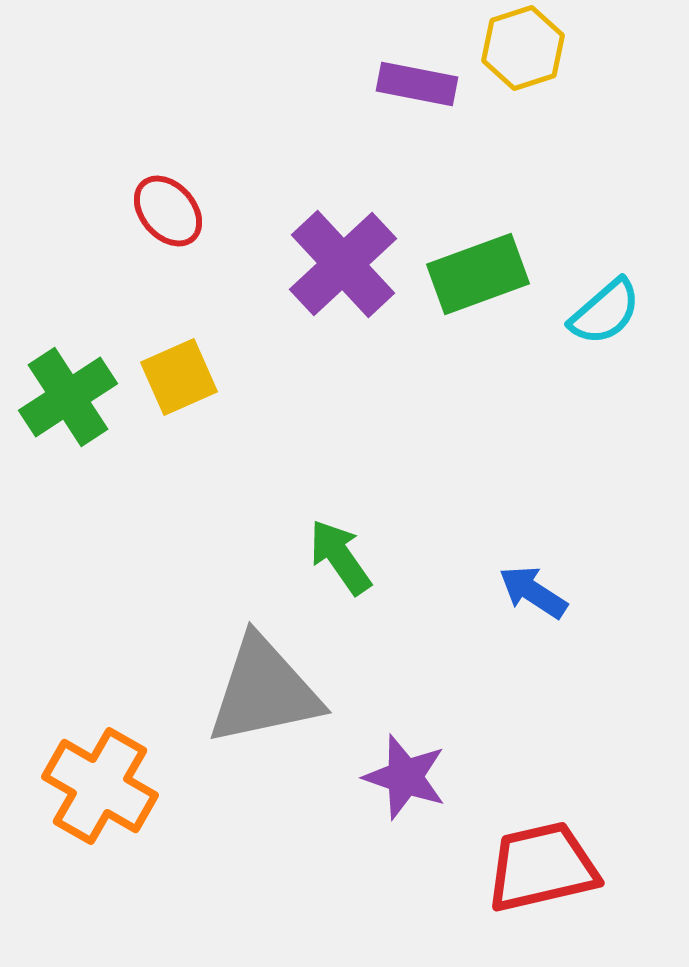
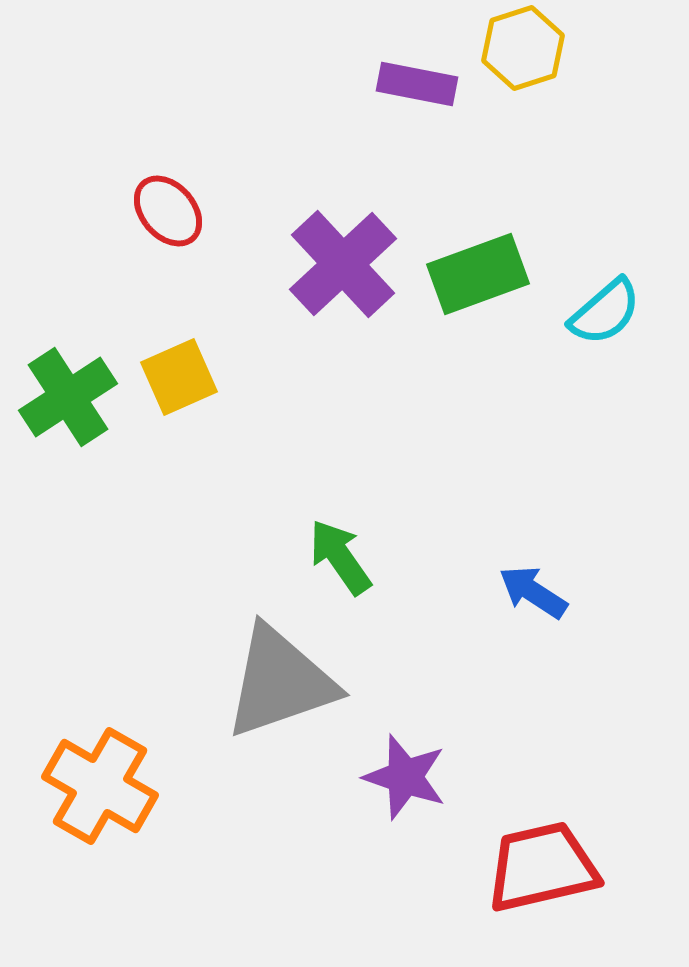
gray triangle: moved 16 px right, 9 px up; rotated 7 degrees counterclockwise
